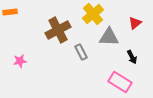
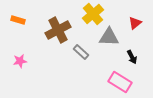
orange rectangle: moved 8 px right, 8 px down; rotated 24 degrees clockwise
gray rectangle: rotated 21 degrees counterclockwise
